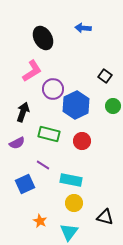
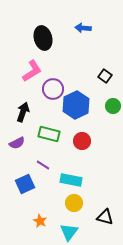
black ellipse: rotated 15 degrees clockwise
